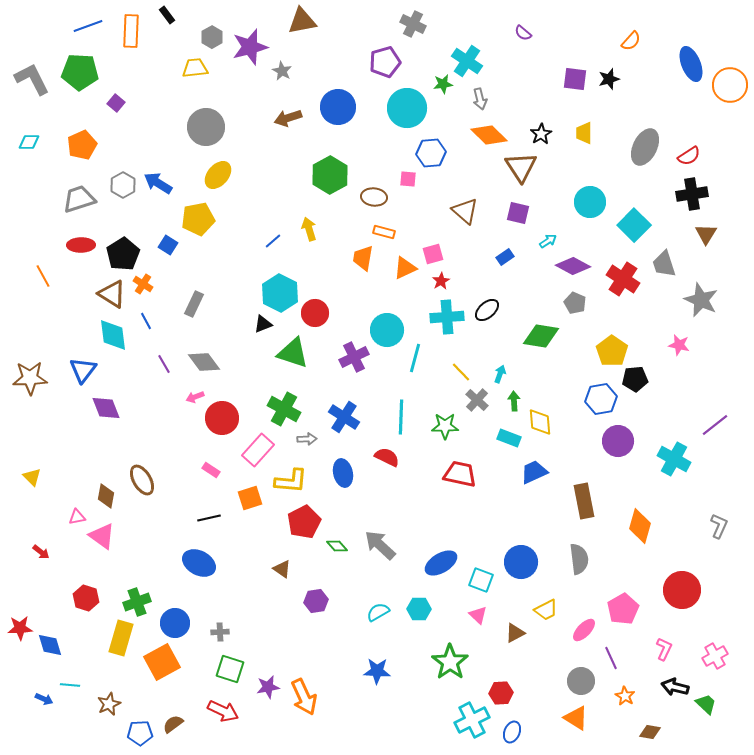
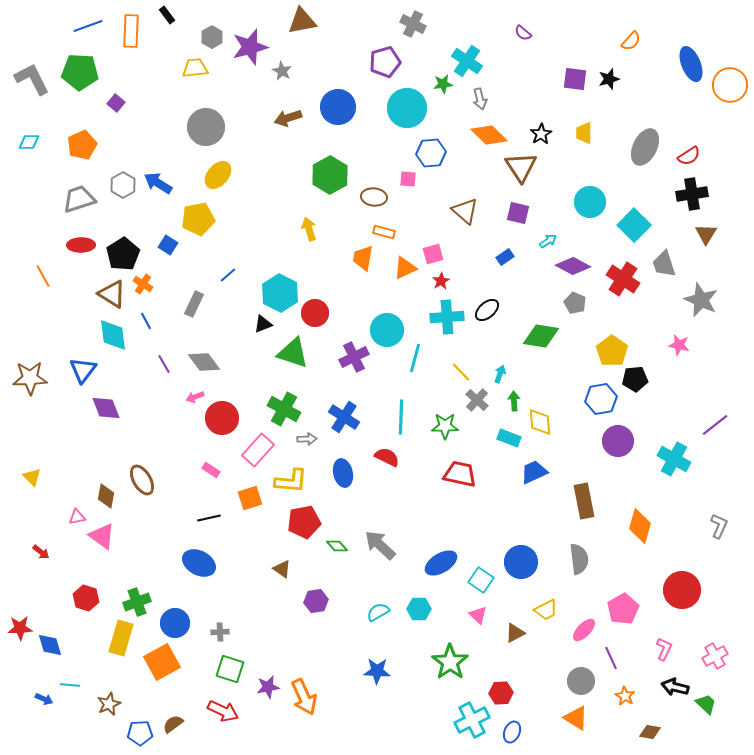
blue line at (273, 241): moved 45 px left, 34 px down
red pentagon at (304, 522): rotated 16 degrees clockwise
cyan square at (481, 580): rotated 15 degrees clockwise
